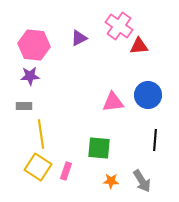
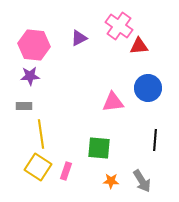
blue circle: moved 7 px up
